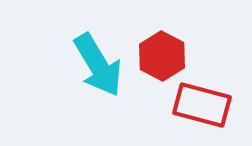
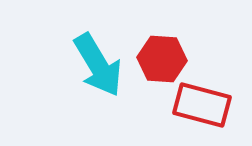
red hexagon: moved 3 px down; rotated 24 degrees counterclockwise
